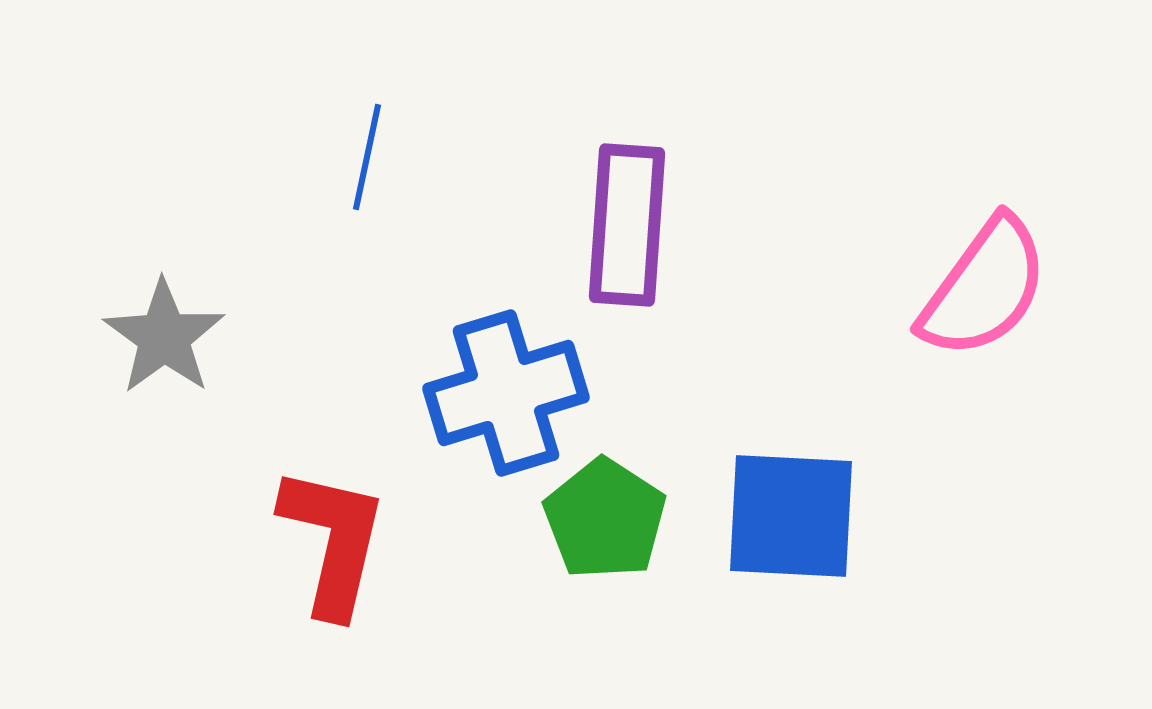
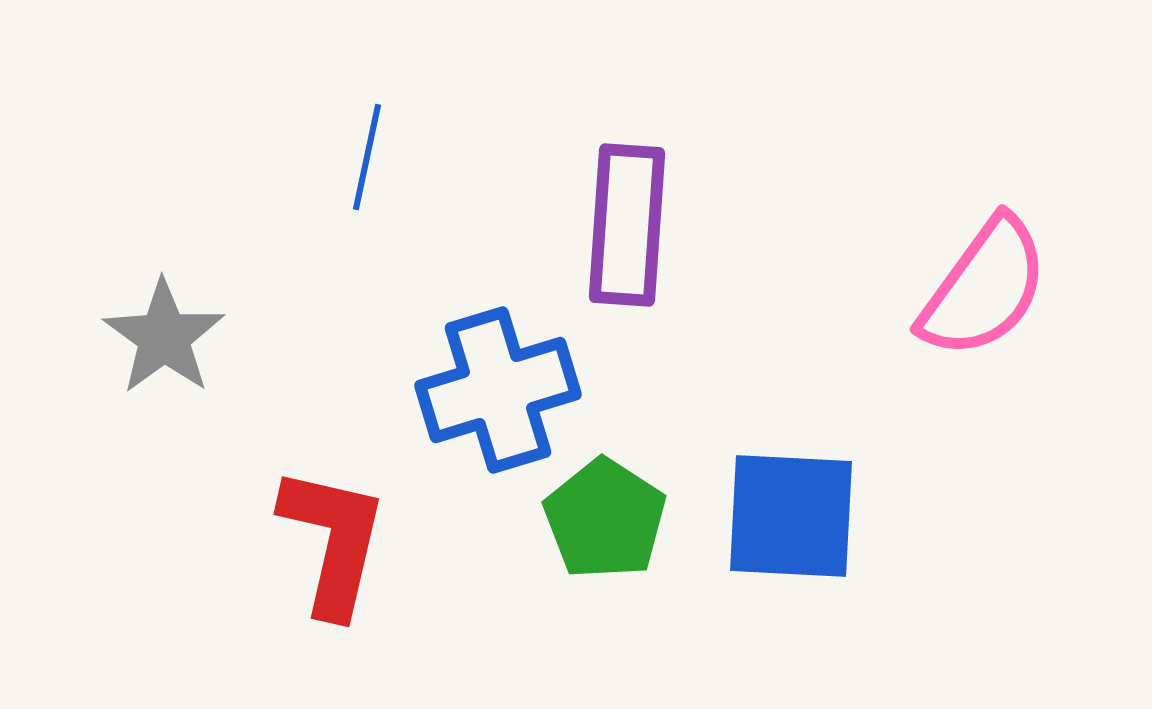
blue cross: moved 8 px left, 3 px up
